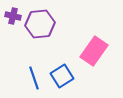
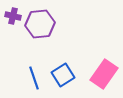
pink rectangle: moved 10 px right, 23 px down
blue square: moved 1 px right, 1 px up
